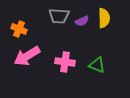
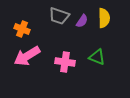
gray trapezoid: rotated 15 degrees clockwise
purple semicircle: rotated 32 degrees counterclockwise
orange cross: moved 3 px right
green triangle: moved 8 px up
